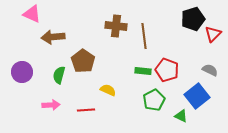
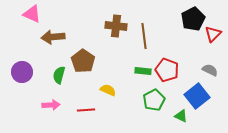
black pentagon: rotated 10 degrees counterclockwise
